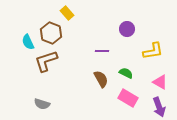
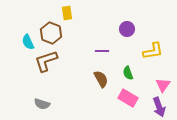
yellow rectangle: rotated 32 degrees clockwise
green semicircle: moved 2 px right; rotated 136 degrees counterclockwise
pink triangle: moved 3 px right, 3 px down; rotated 35 degrees clockwise
